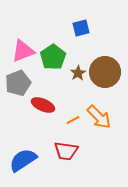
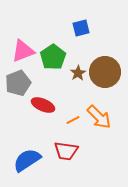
blue semicircle: moved 4 px right
